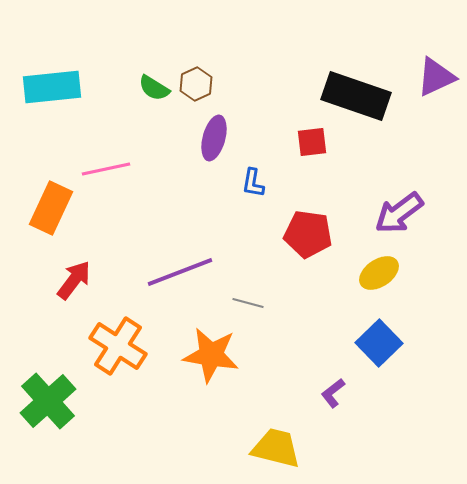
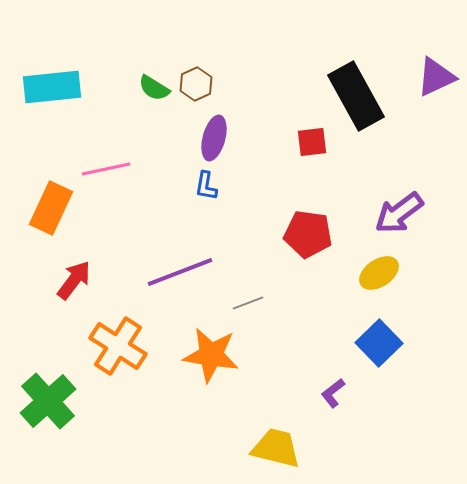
black rectangle: rotated 42 degrees clockwise
blue L-shape: moved 47 px left, 3 px down
gray line: rotated 36 degrees counterclockwise
